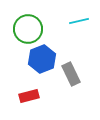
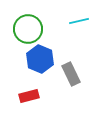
blue hexagon: moved 2 px left; rotated 16 degrees counterclockwise
